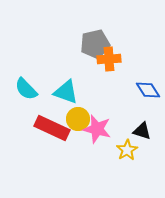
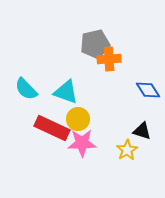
pink star: moved 15 px left, 14 px down; rotated 16 degrees counterclockwise
